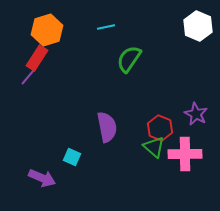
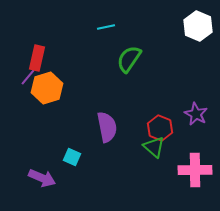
orange hexagon: moved 58 px down
red rectangle: rotated 20 degrees counterclockwise
pink cross: moved 10 px right, 16 px down
